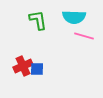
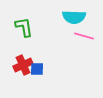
green L-shape: moved 14 px left, 7 px down
red cross: moved 1 px up
